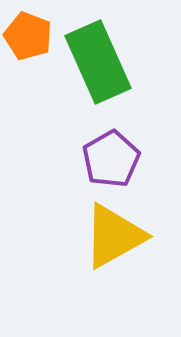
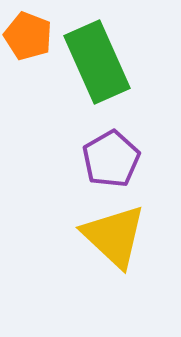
green rectangle: moved 1 px left
yellow triangle: rotated 48 degrees counterclockwise
